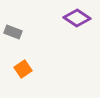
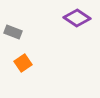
orange square: moved 6 px up
